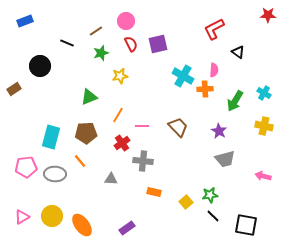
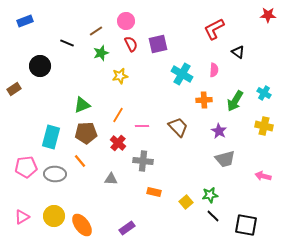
cyan cross at (183, 76): moved 1 px left, 2 px up
orange cross at (205, 89): moved 1 px left, 11 px down
green triangle at (89, 97): moved 7 px left, 8 px down
red cross at (122, 143): moved 4 px left; rotated 14 degrees counterclockwise
yellow circle at (52, 216): moved 2 px right
